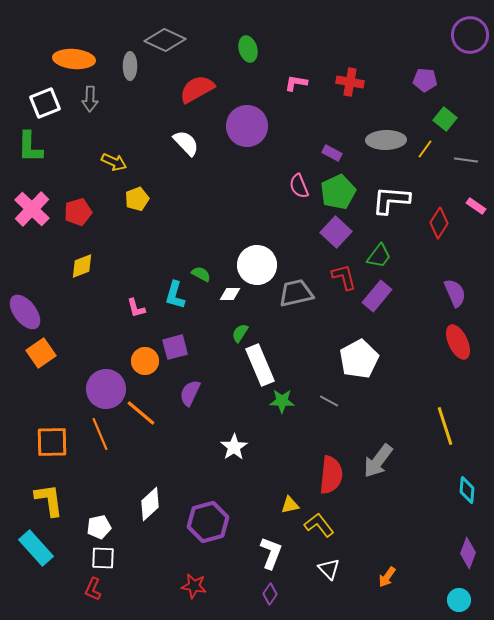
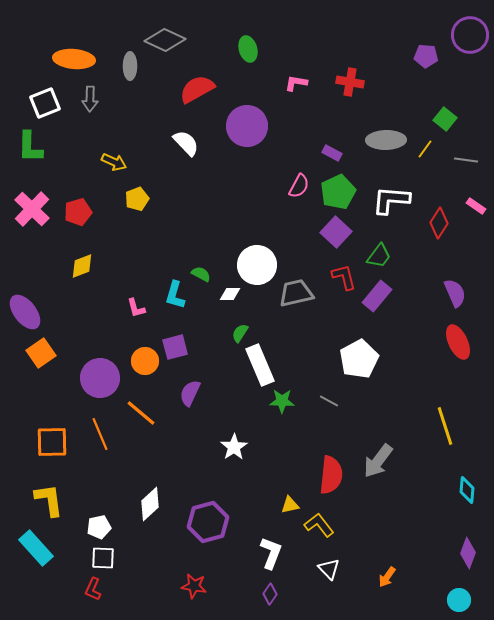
purple pentagon at (425, 80): moved 1 px right, 24 px up
pink semicircle at (299, 186): rotated 130 degrees counterclockwise
purple circle at (106, 389): moved 6 px left, 11 px up
